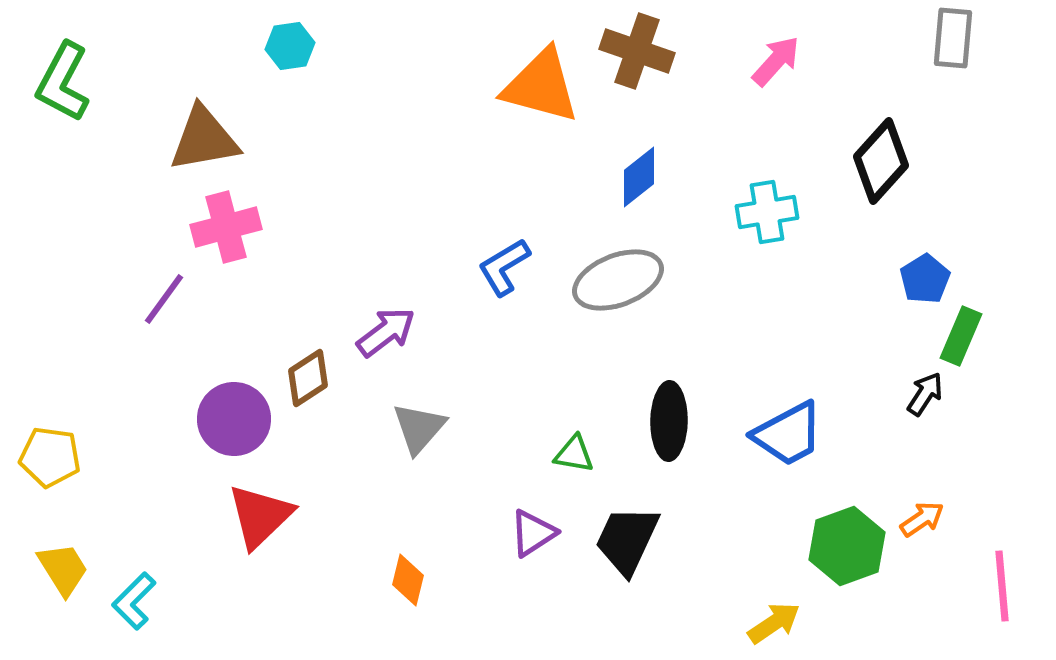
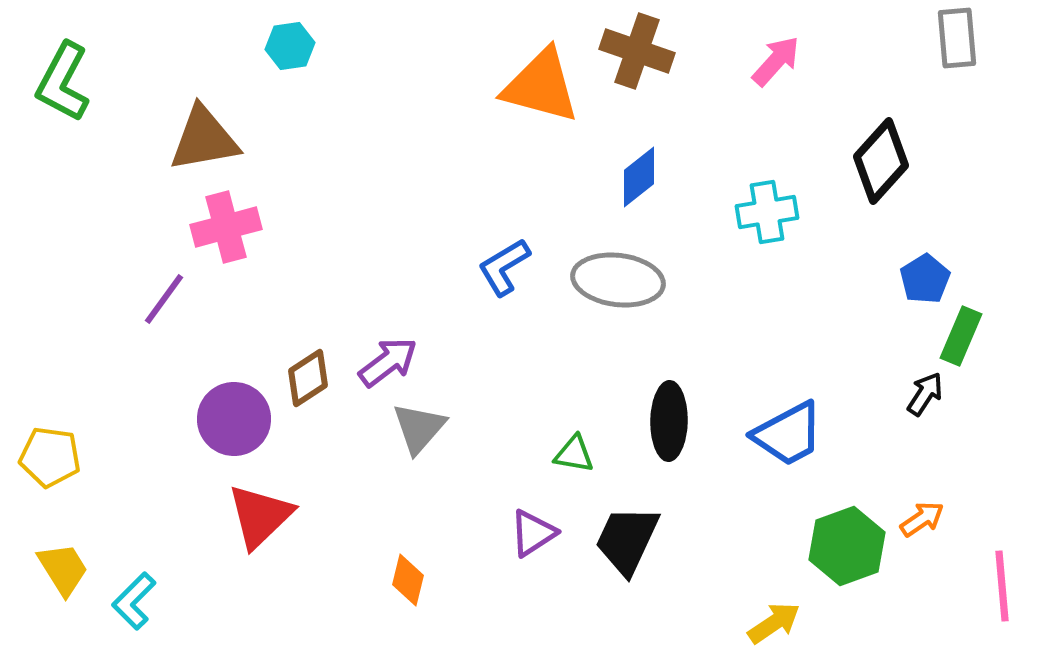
gray rectangle: moved 4 px right; rotated 10 degrees counterclockwise
gray ellipse: rotated 28 degrees clockwise
purple arrow: moved 2 px right, 30 px down
